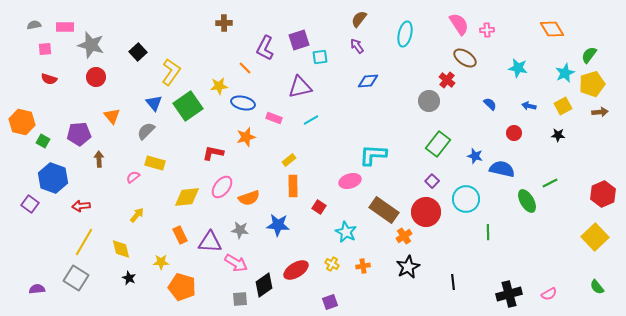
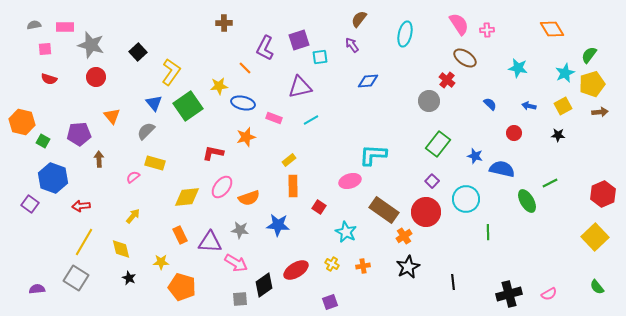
purple arrow at (357, 46): moved 5 px left, 1 px up
yellow arrow at (137, 215): moved 4 px left, 1 px down
